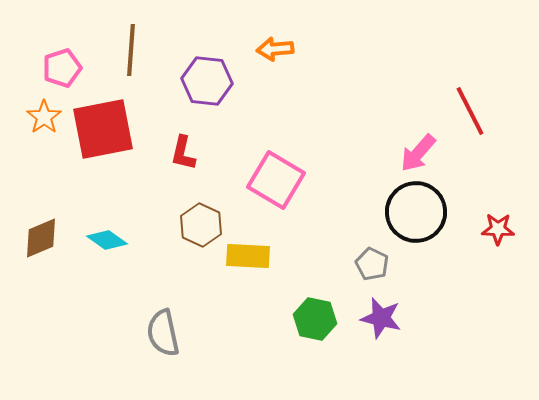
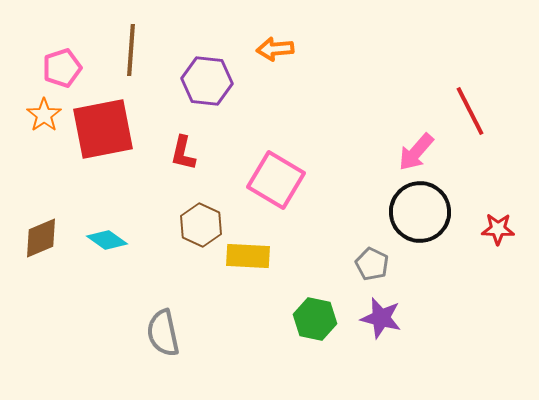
orange star: moved 2 px up
pink arrow: moved 2 px left, 1 px up
black circle: moved 4 px right
